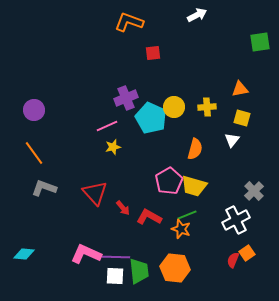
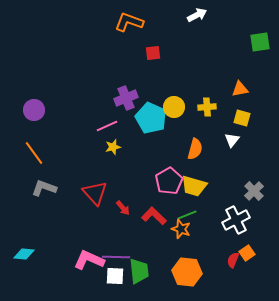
red L-shape: moved 5 px right, 1 px up; rotated 15 degrees clockwise
pink L-shape: moved 3 px right, 6 px down
orange hexagon: moved 12 px right, 4 px down
